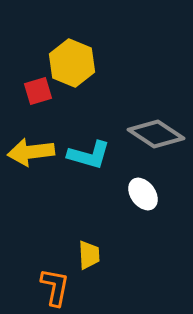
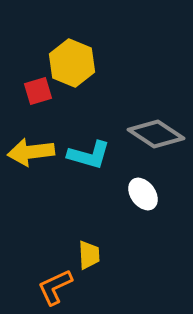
orange L-shape: rotated 126 degrees counterclockwise
